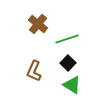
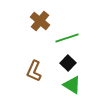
brown cross: moved 2 px right, 3 px up
green line: moved 1 px up
